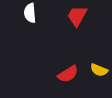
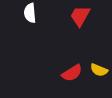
red trapezoid: moved 3 px right
red semicircle: moved 4 px right, 1 px up
